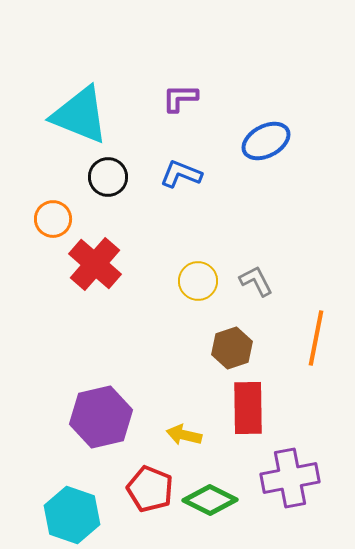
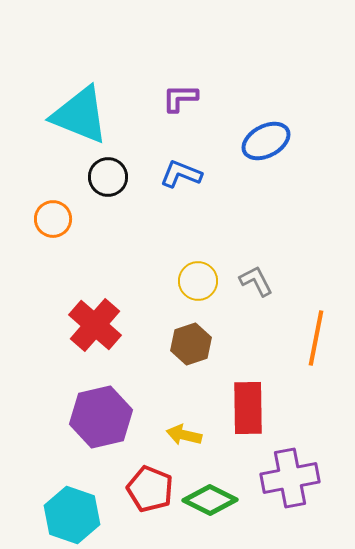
red cross: moved 61 px down
brown hexagon: moved 41 px left, 4 px up
